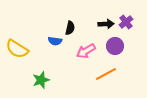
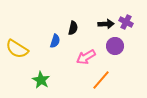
purple cross: rotated 24 degrees counterclockwise
black semicircle: moved 3 px right
blue semicircle: rotated 80 degrees counterclockwise
pink arrow: moved 6 px down
orange line: moved 5 px left, 6 px down; rotated 20 degrees counterclockwise
green star: rotated 24 degrees counterclockwise
